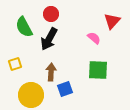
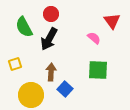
red triangle: rotated 18 degrees counterclockwise
blue square: rotated 28 degrees counterclockwise
